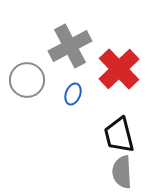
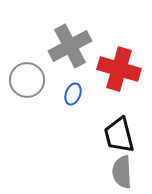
red cross: rotated 30 degrees counterclockwise
